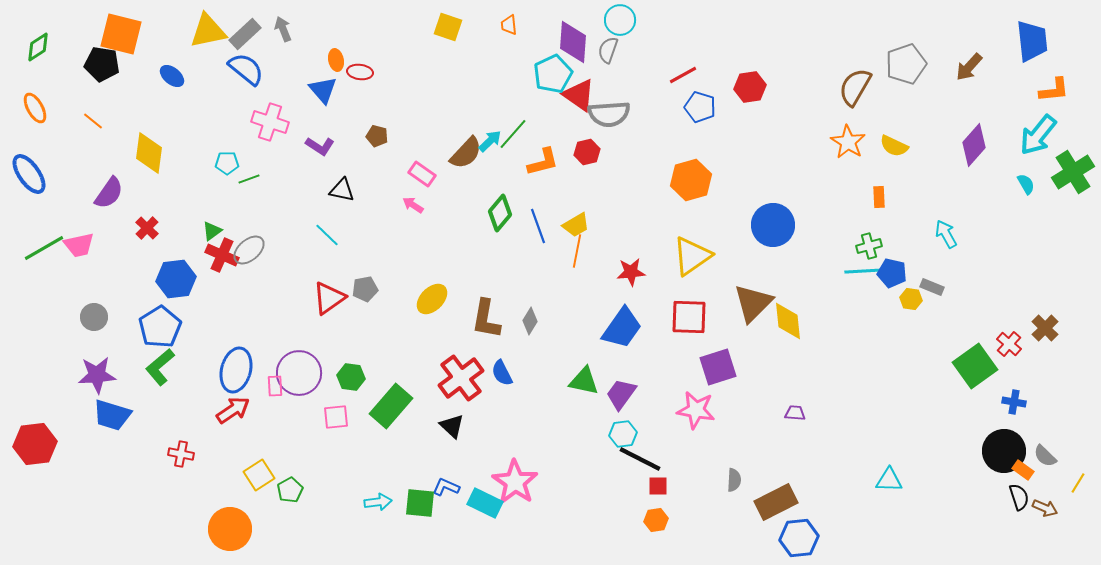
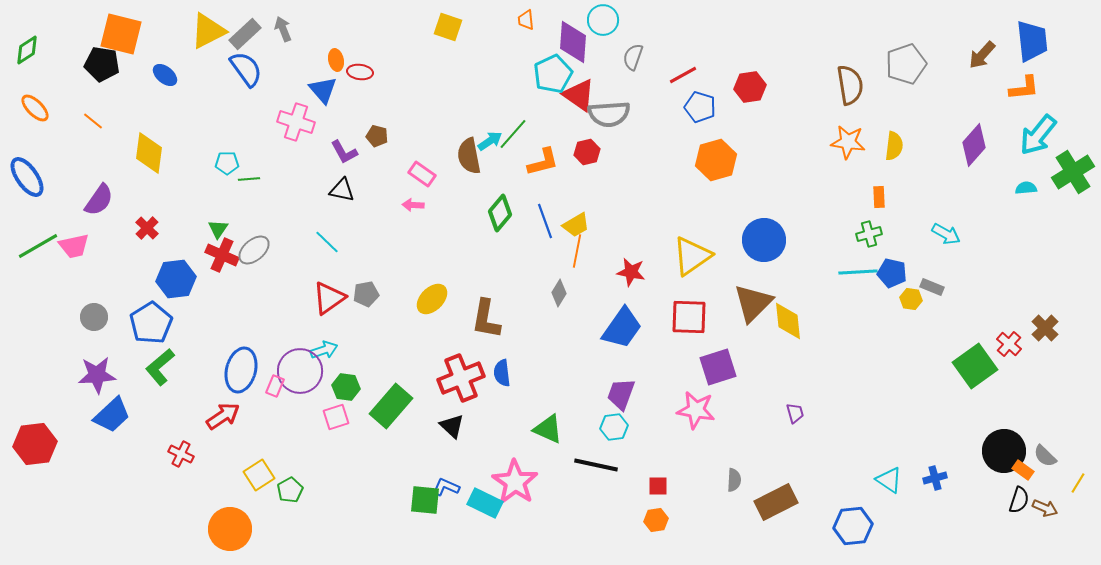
cyan circle at (620, 20): moved 17 px left
orange trapezoid at (509, 25): moved 17 px right, 5 px up
yellow triangle at (208, 31): rotated 15 degrees counterclockwise
green diamond at (38, 47): moved 11 px left, 3 px down
gray semicircle at (608, 50): moved 25 px right, 7 px down
brown arrow at (969, 67): moved 13 px right, 12 px up
blue semicircle at (246, 69): rotated 15 degrees clockwise
blue ellipse at (172, 76): moved 7 px left, 1 px up
brown semicircle at (855, 87): moved 5 px left, 2 px up; rotated 141 degrees clockwise
orange L-shape at (1054, 90): moved 30 px left, 2 px up
orange ellipse at (35, 108): rotated 16 degrees counterclockwise
pink cross at (270, 122): moved 26 px right
cyan arrow at (490, 141): rotated 10 degrees clockwise
orange star at (848, 142): rotated 24 degrees counterclockwise
purple L-shape at (320, 146): moved 24 px right, 6 px down; rotated 28 degrees clockwise
yellow semicircle at (894, 146): rotated 108 degrees counterclockwise
brown semicircle at (466, 153): moved 3 px right, 3 px down; rotated 126 degrees clockwise
blue ellipse at (29, 174): moved 2 px left, 3 px down
green line at (249, 179): rotated 15 degrees clockwise
orange hexagon at (691, 180): moved 25 px right, 20 px up
cyan semicircle at (1026, 184): moved 4 px down; rotated 65 degrees counterclockwise
purple semicircle at (109, 193): moved 10 px left, 7 px down
pink arrow at (413, 205): rotated 30 degrees counterclockwise
blue circle at (773, 225): moved 9 px left, 15 px down
blue line at (538, 226): moved 7 px right, 5 px up
green triangle at (212, 231): moved 6 px right, 2 px up; rotated 20 degrees counterclockwise
cyan arrow at (946, 234): rotated 148 degrees clockwise
cyan line at (327, 235): moved 7 px down
pink trapezoid at (79, 245): moved 5 px left, 1 px down
green cross at (869, 246): moved 12 px up
green line at (44, 248): moved 6 px left, 2 px up
gray ellipse at (249, 250): moved 5 px right
cyan line at (864, 271): moved 6 px left, 1 px down
red star at (631, 272): rotated 16 degrees clockwise
gray pentagon at (365, 289): moved 1 px right, 5 px down
gray diamond at (530, 321): moved 29 px right, 28 px up
blue pentagon at (160, 327): moved 9 px left, 4 px up
blue ellipse at (236, 370): moved 5 px right
purple circle at (299, 373): moved 1 px right, 2 px up
blue semicircle at (502, 373): rotated 20 degrees clockwise
green hexagon at (351, 377): moved 5 px left, 10 px down
red cross at (461, 378): rotated 15 degrees clockwise
green triangle at (584, 381): moved 36 px left, 48 px down; rotated 12 degrees clockwise
pink rectangle at (275, 386): rotated 25 degrees clockwise
purple trapezoid at (621, 394): rotated 16 degrees counterclockwise
blue cross at (1014, 402): moved 79 px left, 76 px down; rotated 25 degrees counterclockwise
red arrow at (233, 410): moved 10 px left, 6 px down
purple trapezoid at (795, 413): rotated 70 degrees clockwise
blue trapezoid at (112, 415): rotated 60 degrees counterclockwise
pink square at (336, 417): rotated 12 degrees counterclockwise
cyan hexagon at (623, 434): moved 9 px left, 7 px up
red cross at (181, 454): rotated 15 degrees clockwise
black line at (640, 459): moved 44 px left, 6 px down; rotated 15 degrees counterclockwise
cyan triangle at (889, 480): rotated 32 degrees clockwise
black semicircle at (1019, 497): moved 3 px down; rotated 36 degrees clockwise
cyan arrow at (378, 502): moved 54 px left, 152 px up; rotated 12 degrees counterclockwise
green square at (420, 503): moved 5 px right, 3 px up
blue hexagon at (799, 538): moved 54 px right, 12 px up
